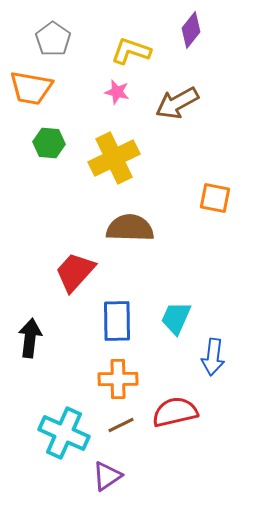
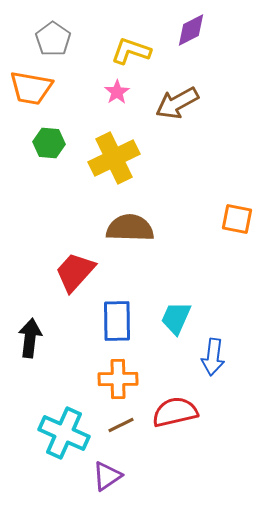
purple diamond: rotated 24 degrees clockwise
pink star: rotated 25 degrees clockwise
orange square: moved 22 px right, 21 px down
